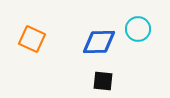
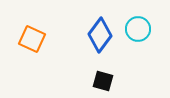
blue diamond: moved 1 px right, 7 px up; rotated 52 degrees counterclockwise
black square: rotated 10 degrees clockwise
